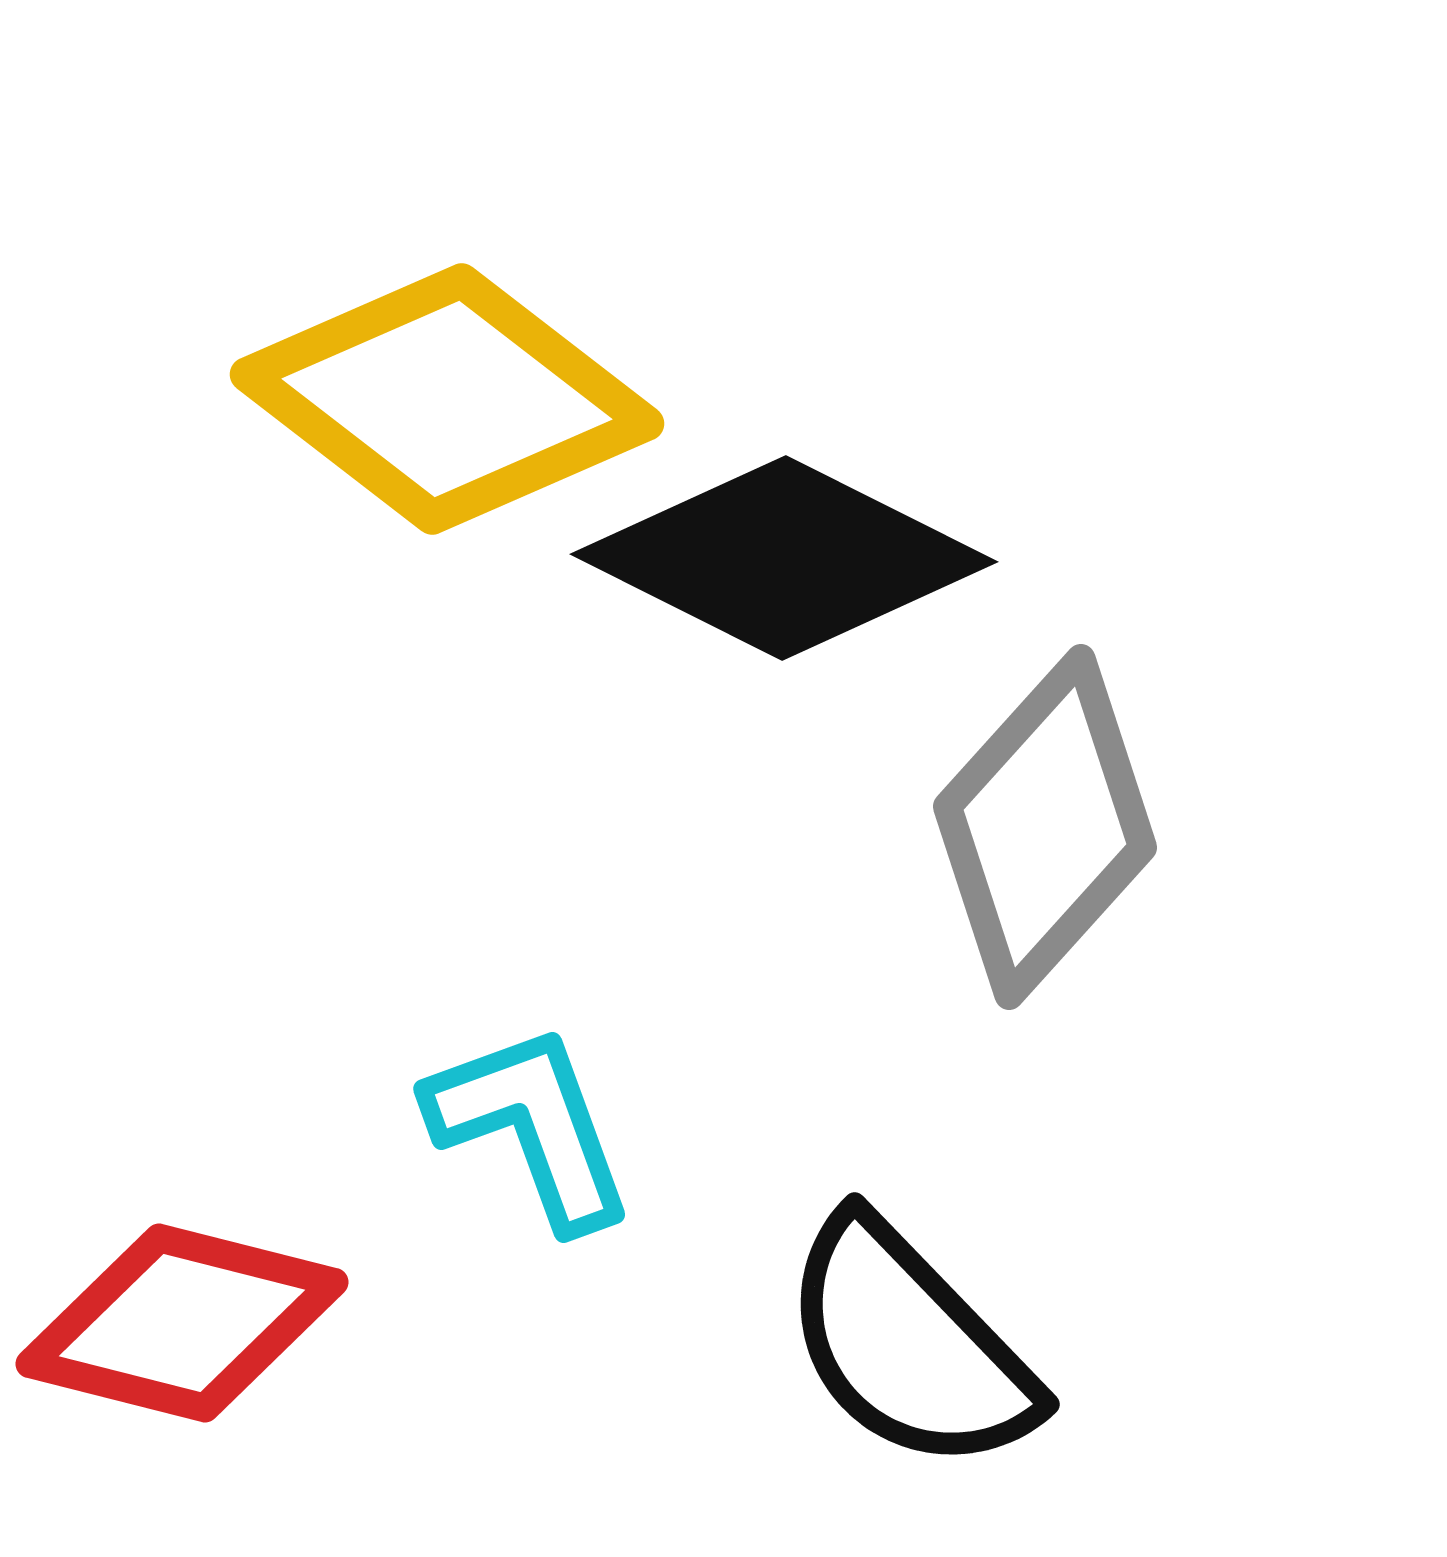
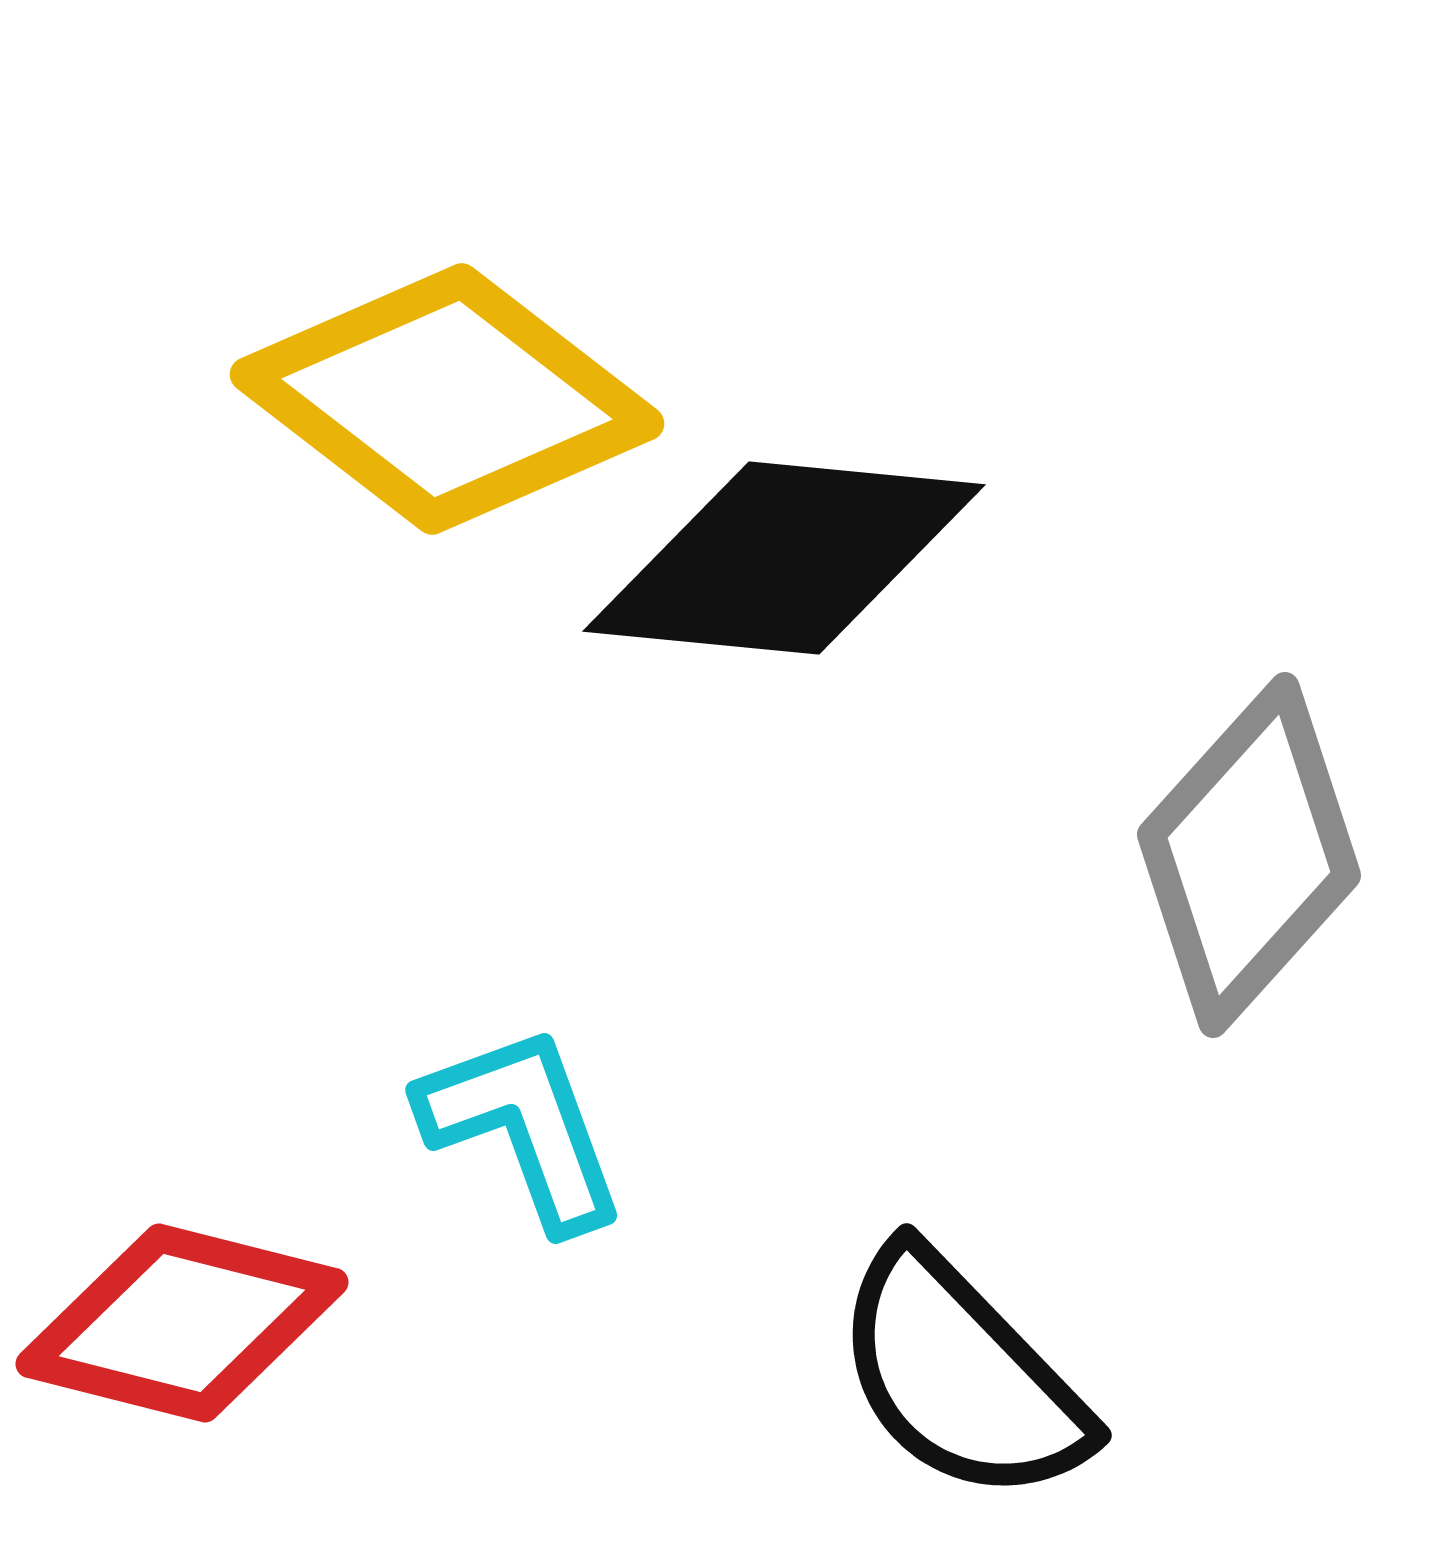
black diamond: rotated 21 degrees counterclockwise
gray diamond: moved 204 px right, 28 px down
cyan L-shape: moved 8 px left, 1 px down
black semicircle: moved 52 px right, 31 px down
